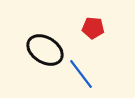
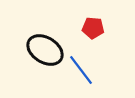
blue line: moved 4 px up
